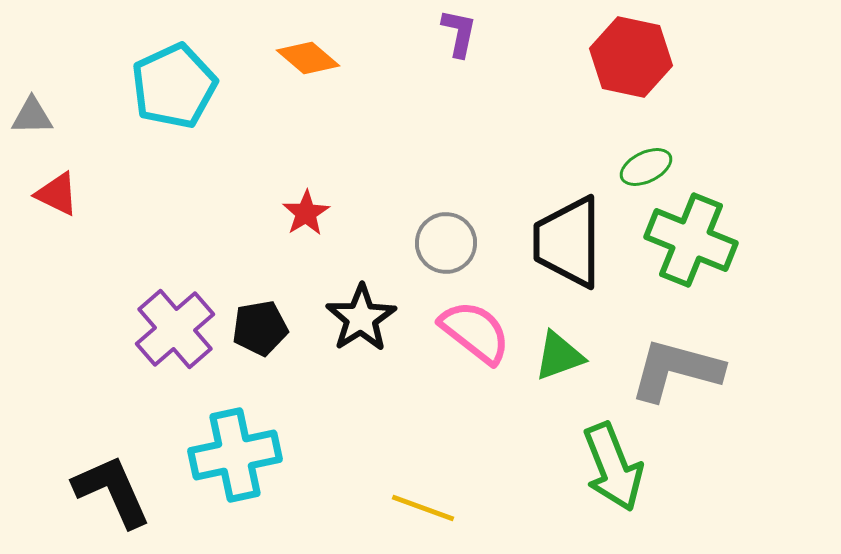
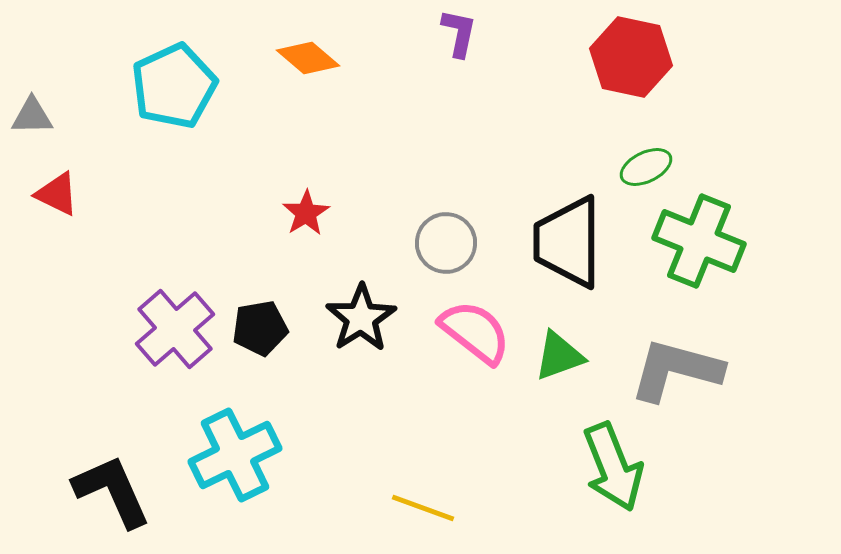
green cross: moved 8 px right, 1 px down
cyan cross: rotated 14 degrees counterclockwise
